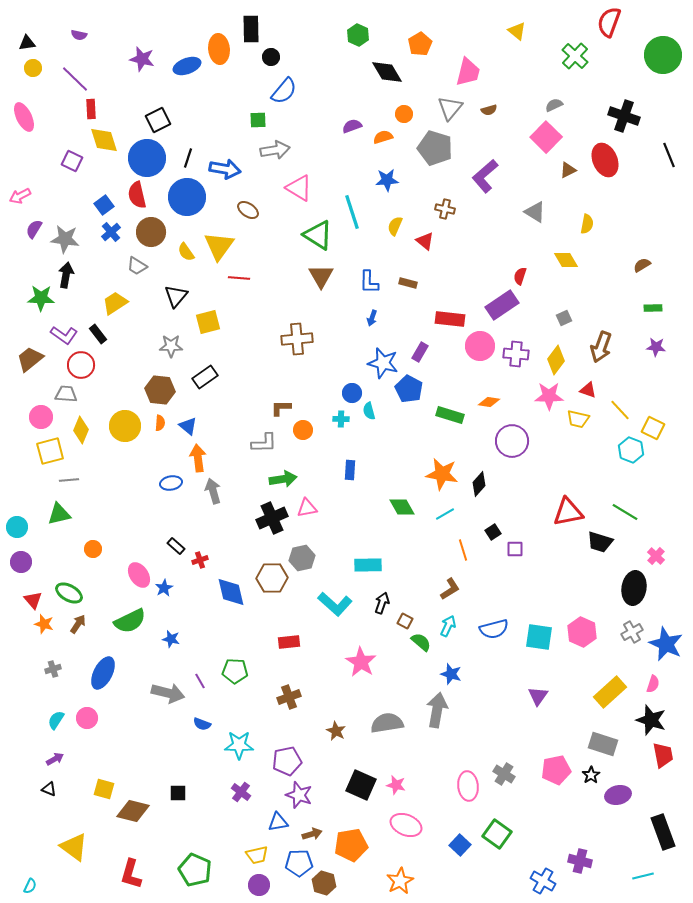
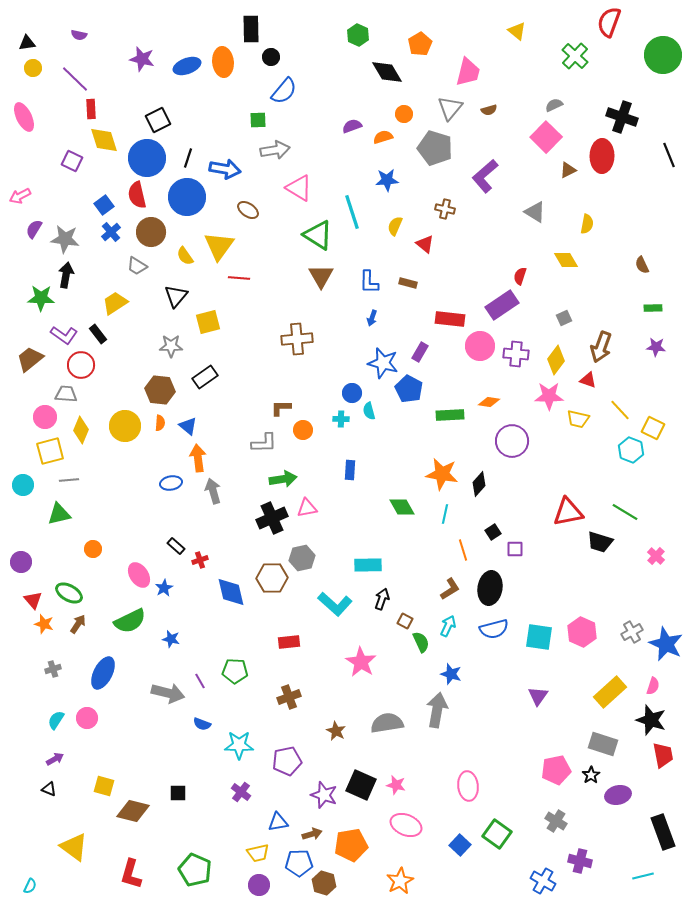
orange ellipse at (219, 49): moved 4 px right, 13 px down
black cross at (624, 116): moved 2 px left, 1 px down
red ellipse at (605, 160): moved 3 px left, 4 px up; rotated 24 degrees clockwise
red triangle at (425, 241): moved 3 px down
yellow semicircle at (186, 252): moved 1 px left, 4 px down
brown semicircle at (642, 265): rotated 84 degrees counterclockwise
red triangle at (588, 390): moved 10 px up
green rectangle at (450, 415): rotated 20 degrees counterclockwise
pink circle at (41, 417): moved 4 px right
cyan line at (445, 514): rotated 48 degrees counterclockwise
cyan circle at (17, 527): moved 6 px right, 42 px up
black ellipse at (634, 588): moved 144 px left
black arrow at (382, 603): moved 4 px up
green semicircle at (421, 642): rotated 25 degrees clockwise
pink semicircle at (653, 684): moved 2 px down
gray cross at (504, 774): moved 52 px right, 47 px down
yellow square at (104, 789): moved 3 px up
purple star at (299, 795): moved 25 px right
yellow trapezoid at (257, 855): moved 1 px right, 2 px up
